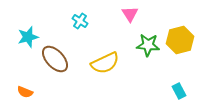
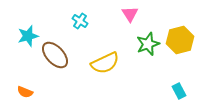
cyan star: moved 1 px up
green star: moved 1 px up; rotated 25 degrees counterclockwise
brown ellipse: moved 4 px up
